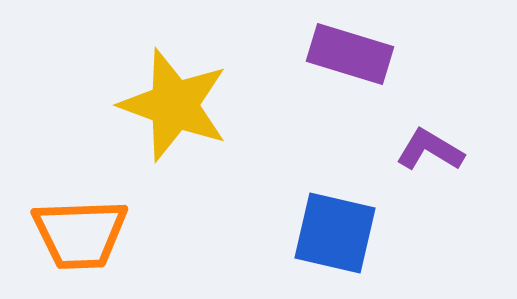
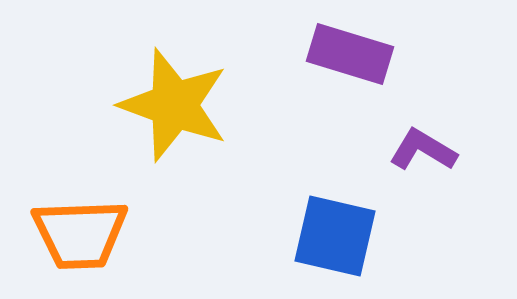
purple L-shape: moved 7 px left
blue square: moved 3 px down
